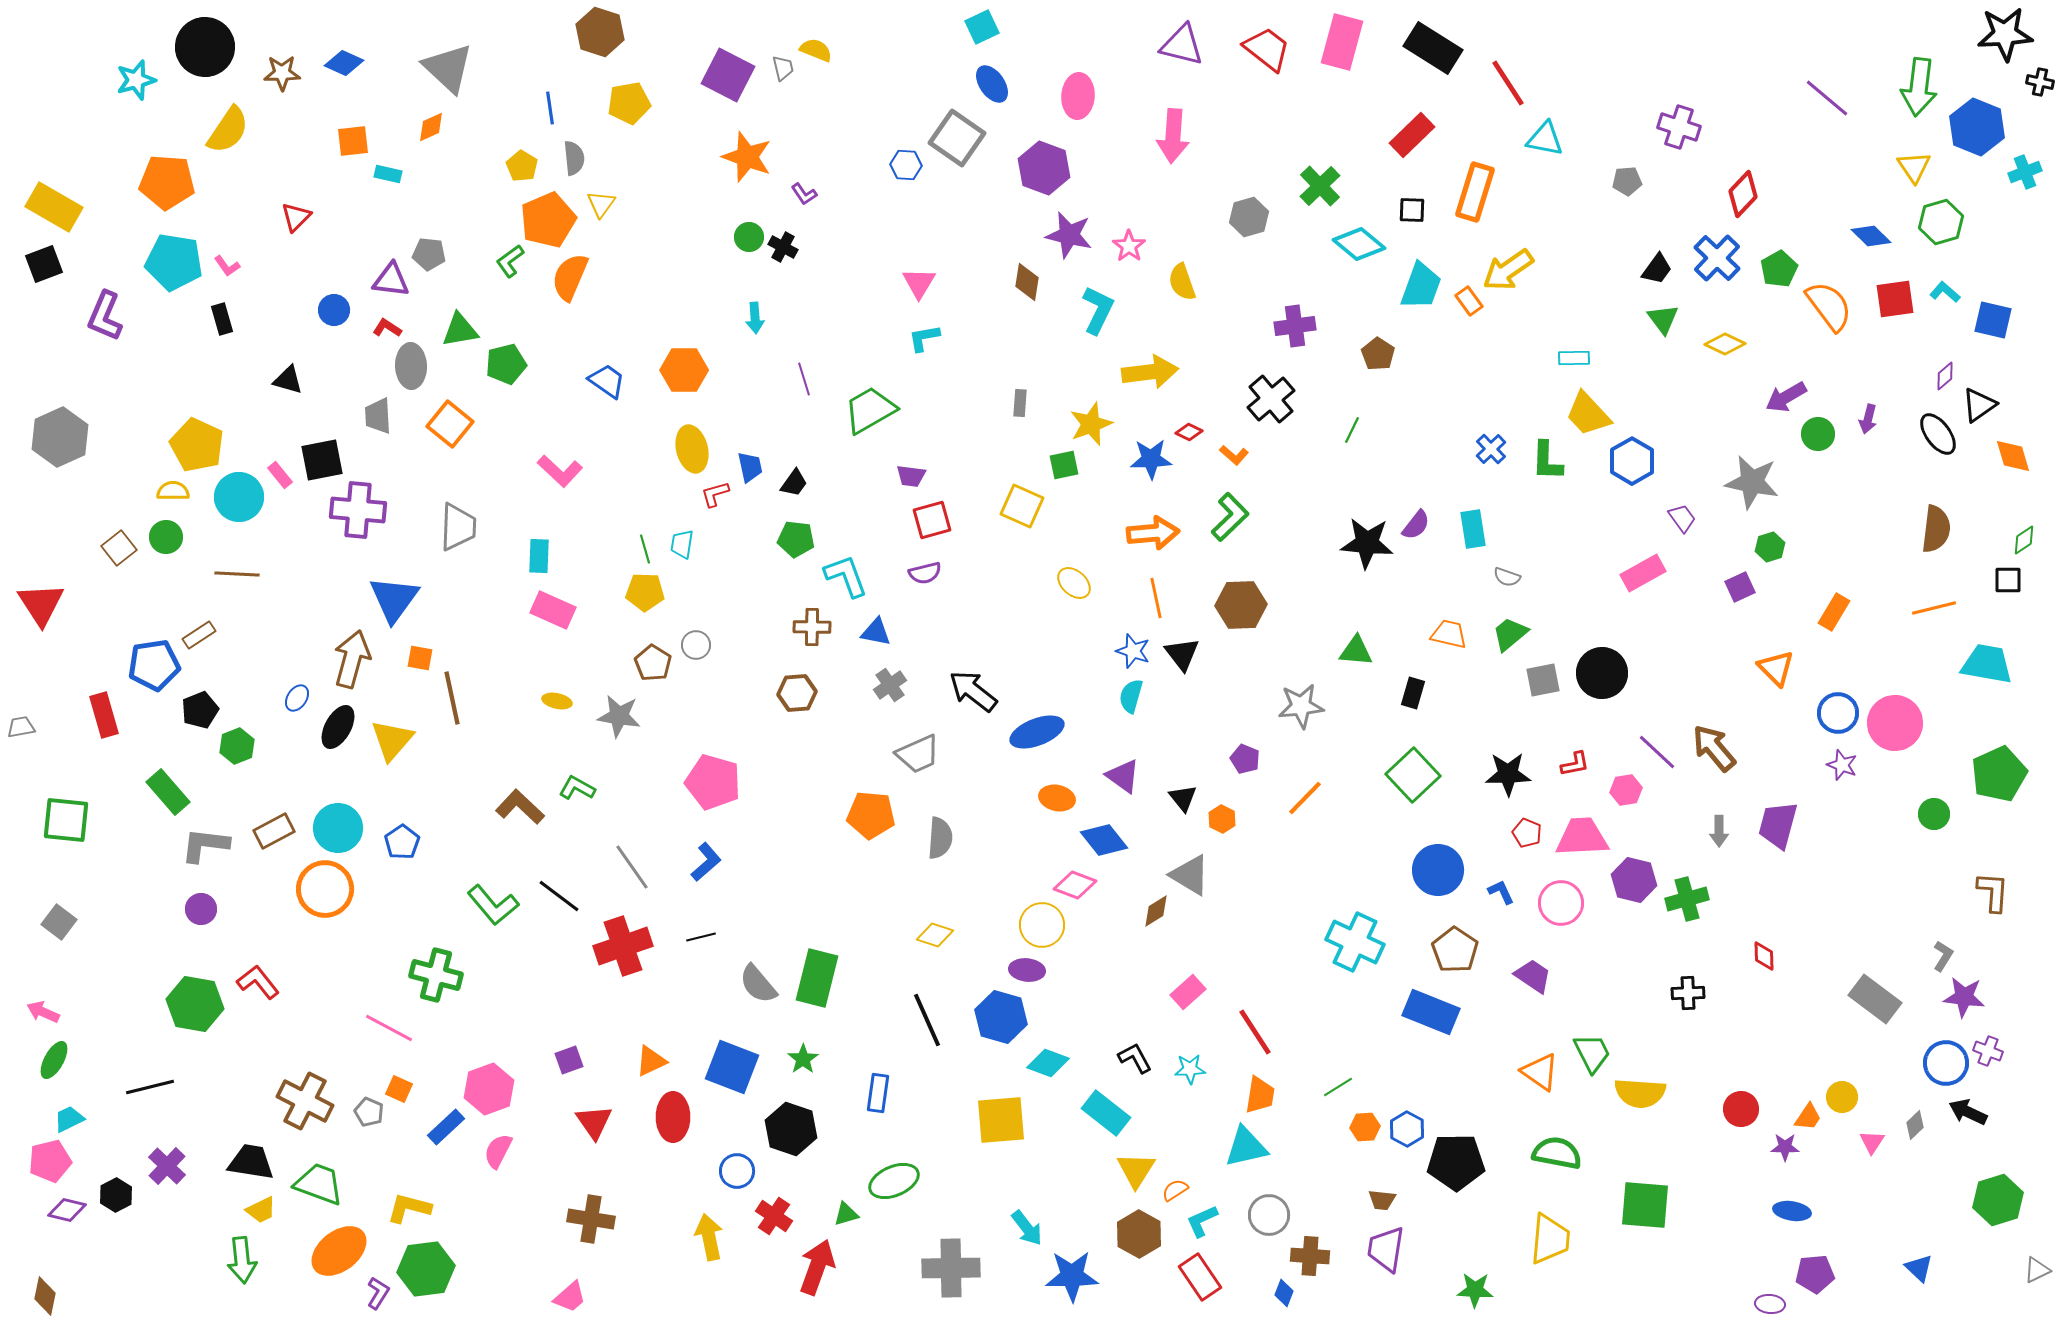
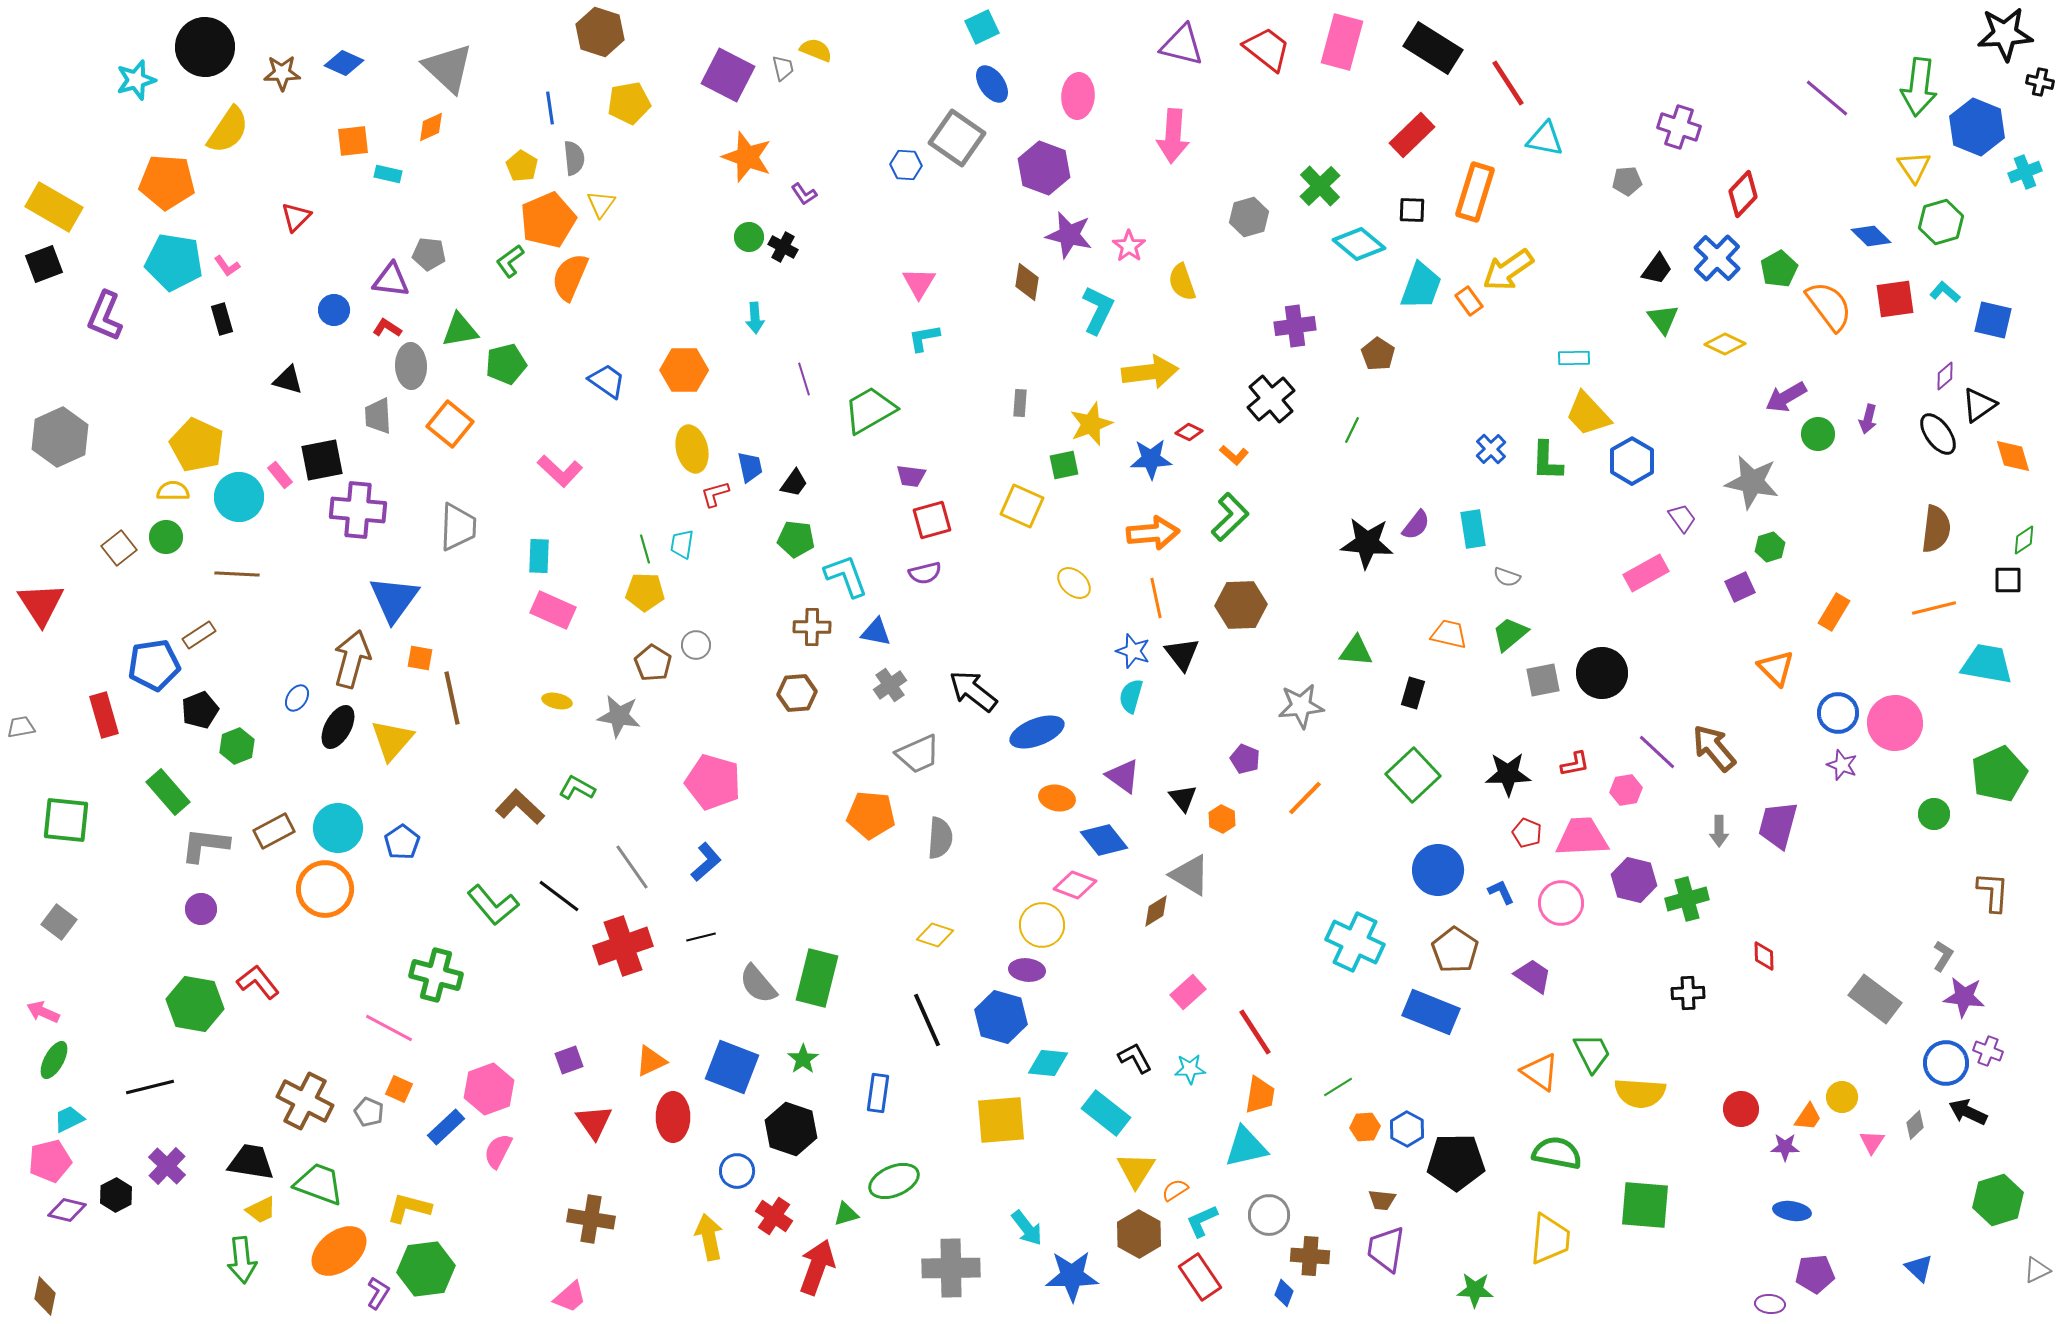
pink rectangle at (1643, 573): moved 3 px right
cyan diamond at (1048, 1063): rotated 15 degrees counterclockwise
